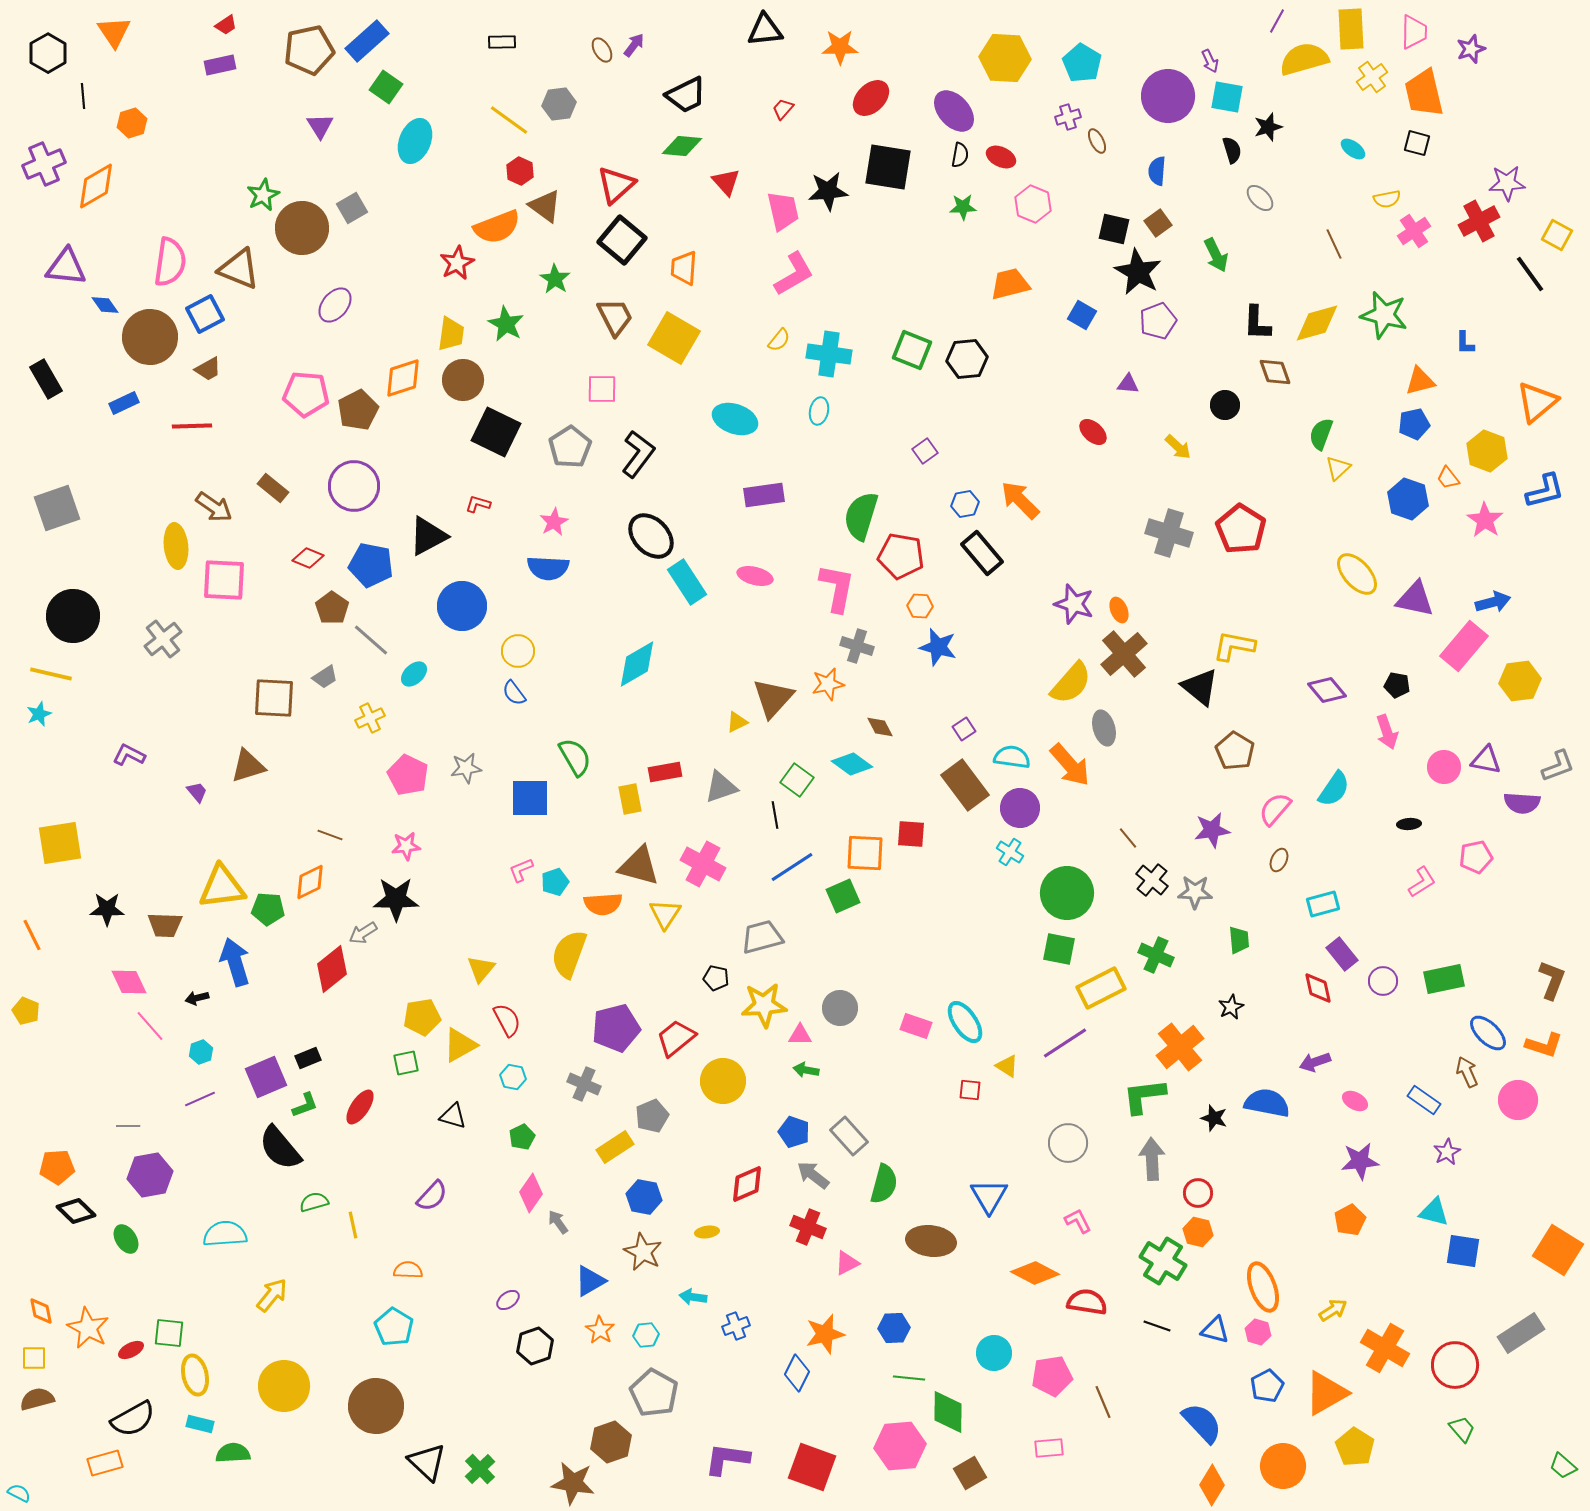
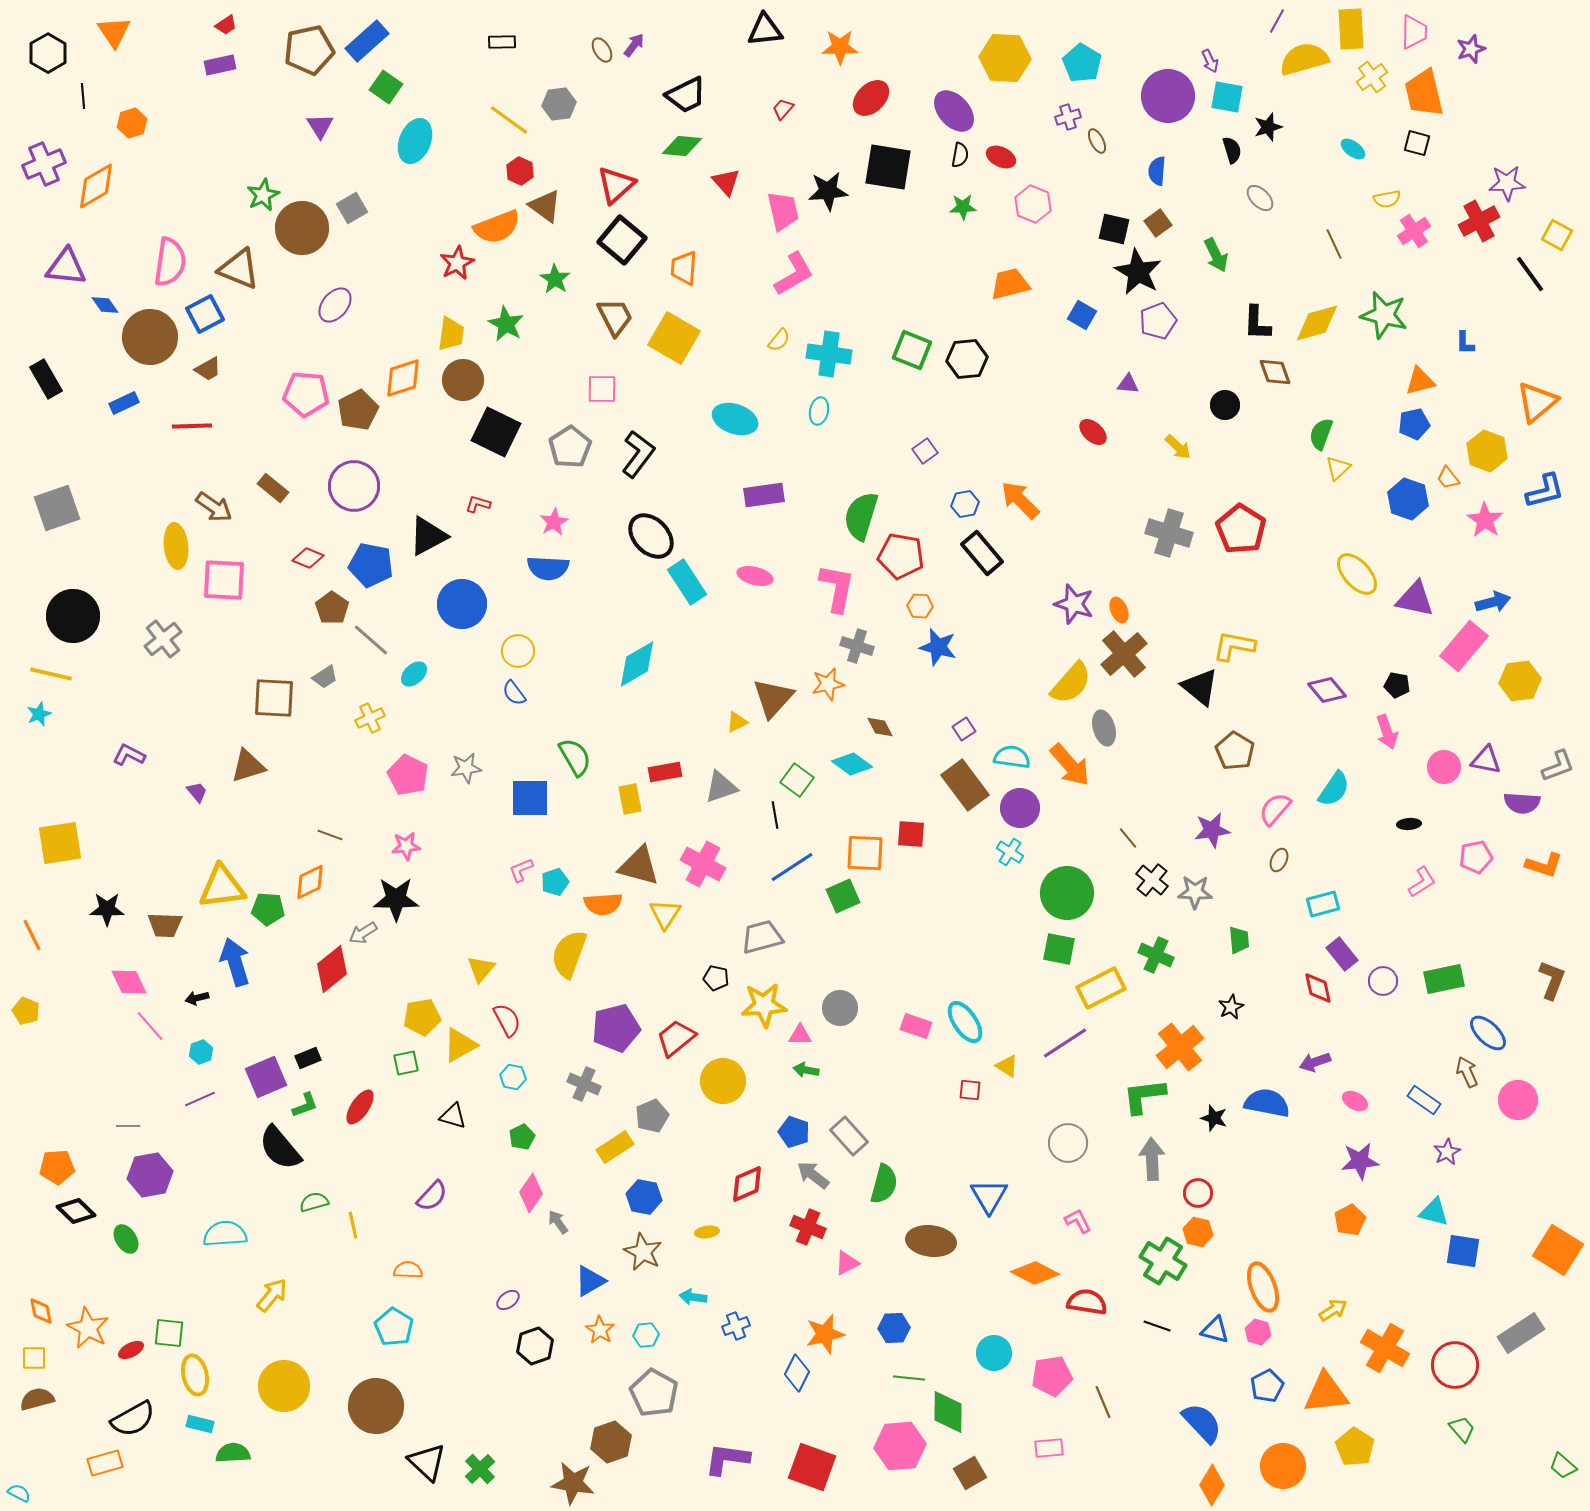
blue circle at (462, 606): moved 2 px up
orange L-shape at (1544, 1045): moved 180 px up
orange triangle at (1326, 1393): rotated 24 degrees clockwise
